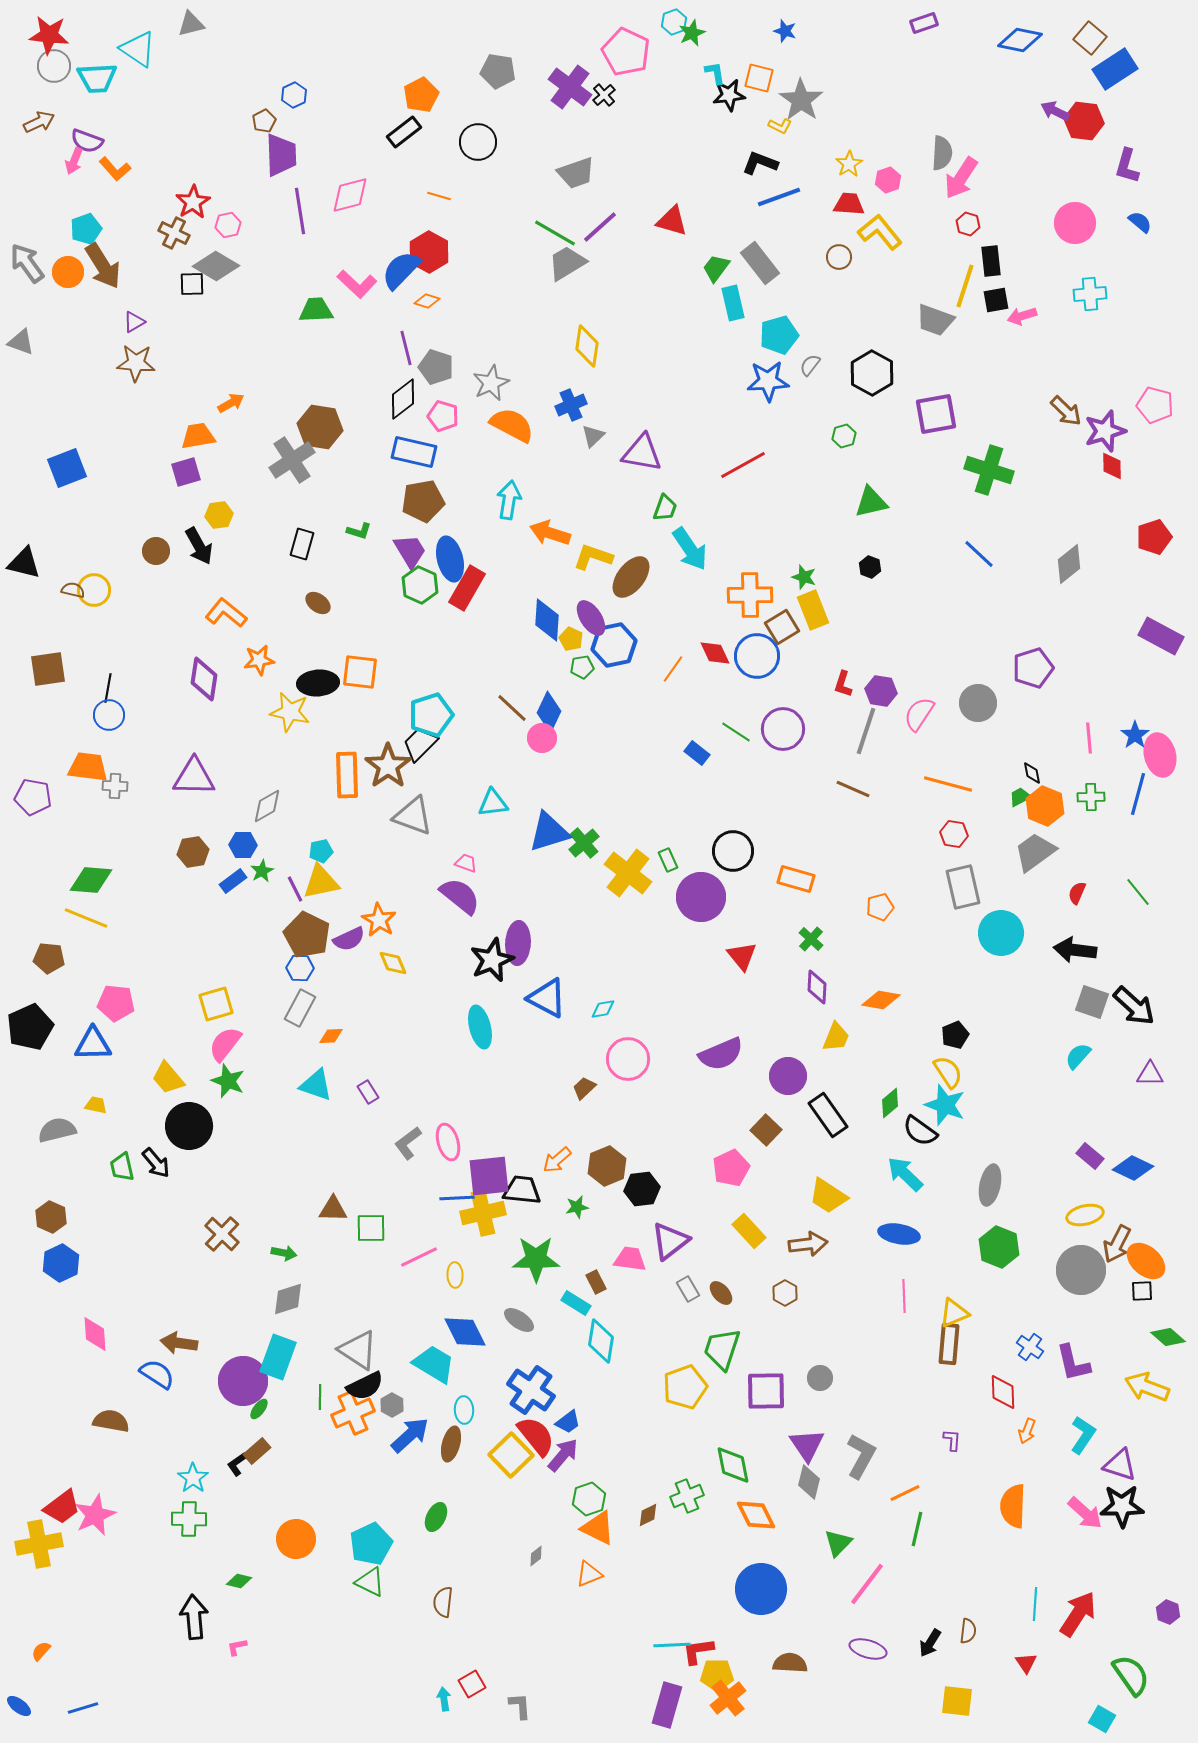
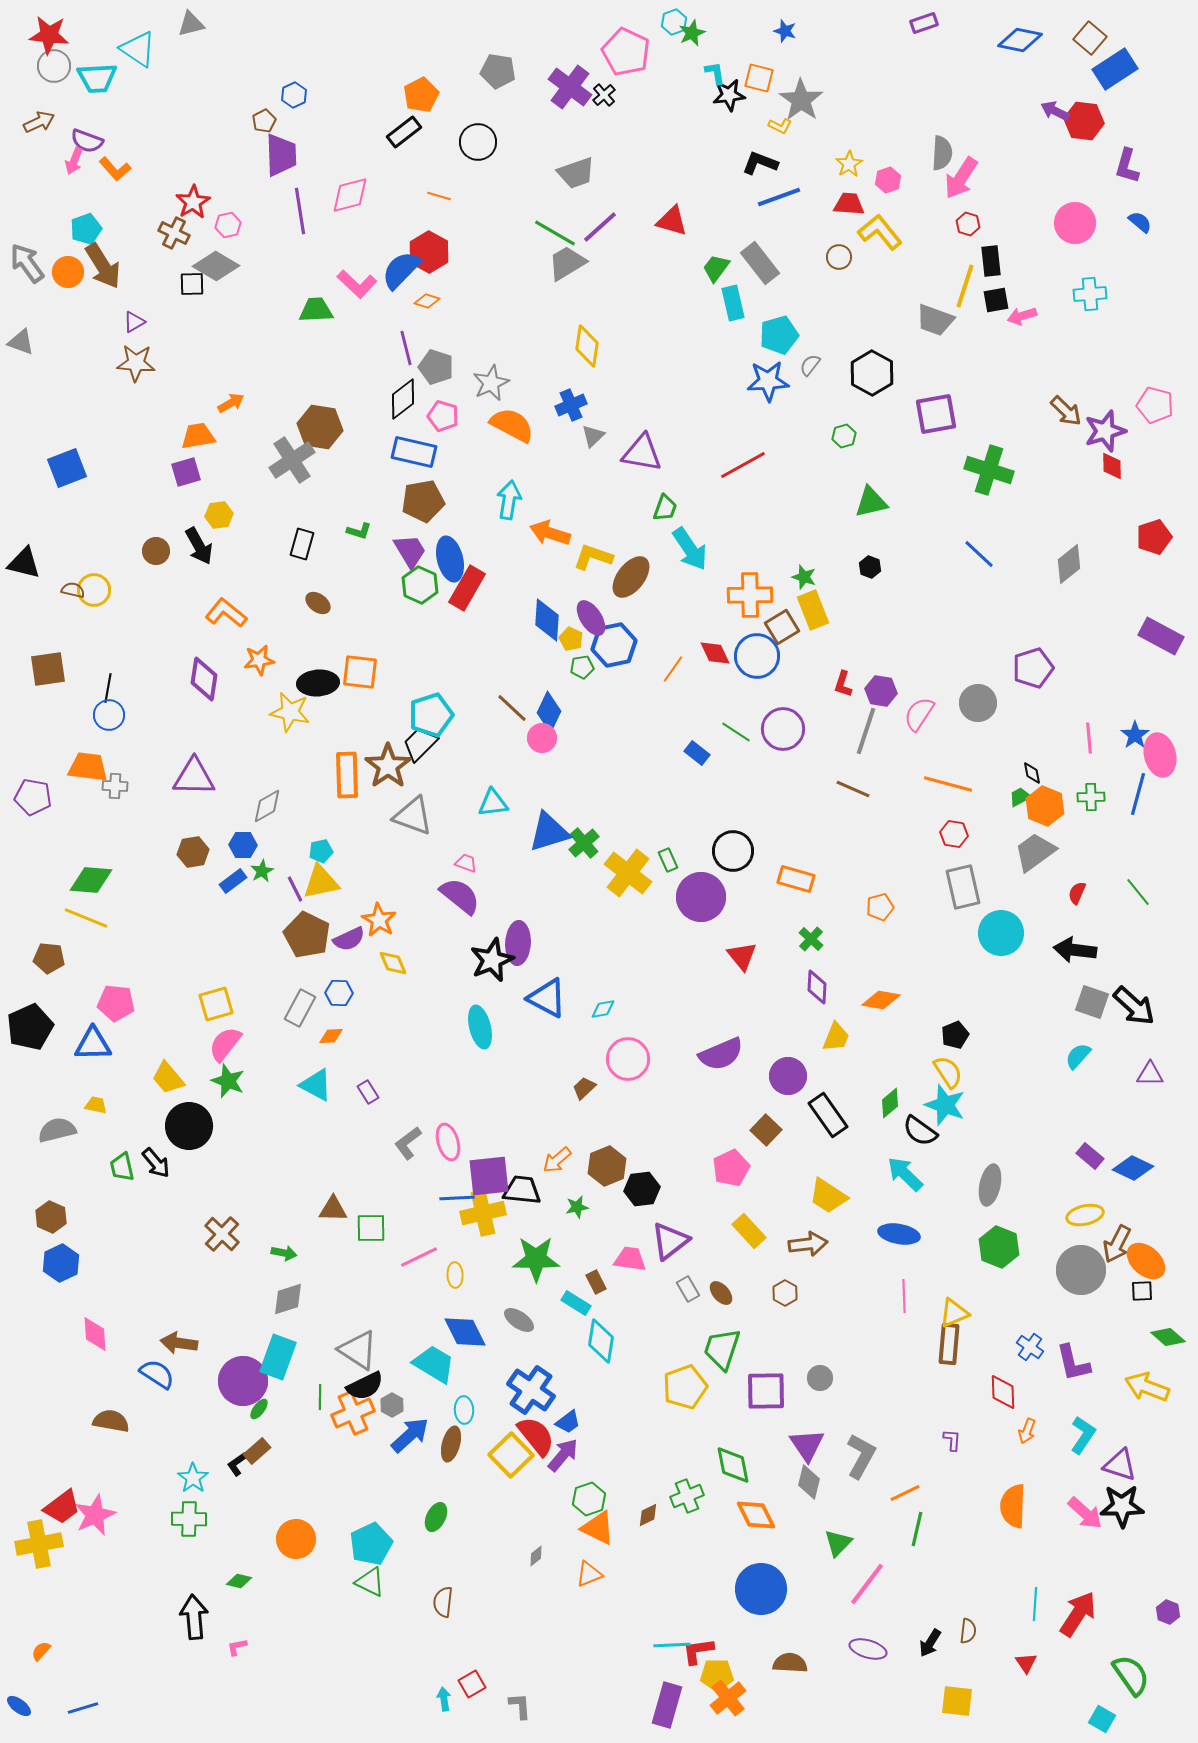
blue hexagon at (300, 968): moved 39 px right, 25 px down
cyan triangle at (316, 1085): rotated 9 degrees clockwise
